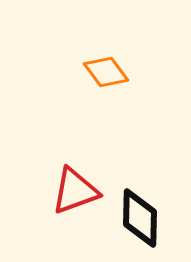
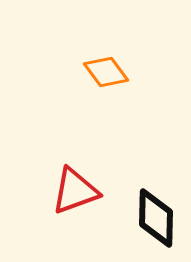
black diamond: moved 16 px right
